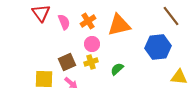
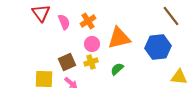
orange triangle: moved 13 px down
